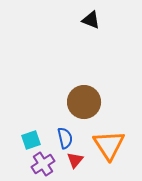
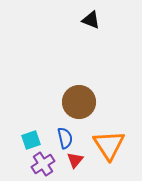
brown circle: moved 5 px left
